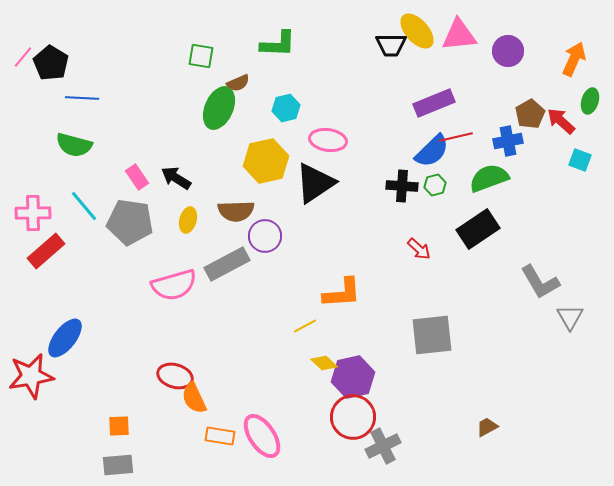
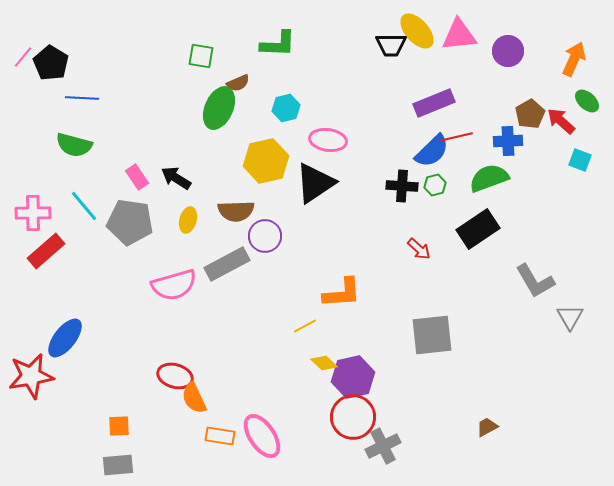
green ellipse at (590, 101): moved 3 px left; rotated 65 degrees counterclockwise
blue cross at (508, 141): rotated 8 degrees clockwise
gray L-shape at (540, 282): moved 5 px left, 1 px up
